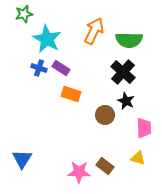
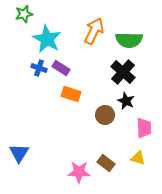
blue triangle: moved 3 px left, 6 px up
brown rectangle: moved 1 px right, 3 px up
